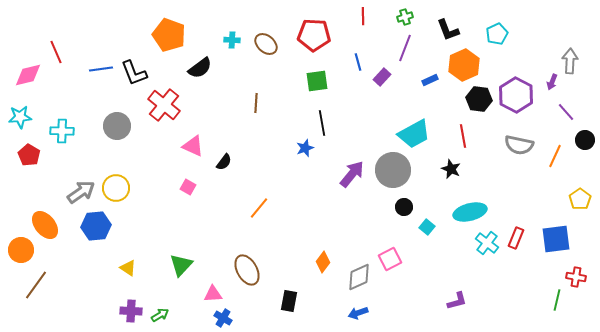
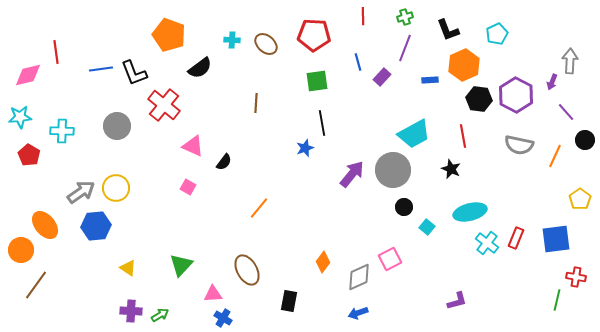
red line at (56, 52): rotated 15 degrees clockwise
blue rectangle at (430, 80): rotated 21 degrees clockwise
